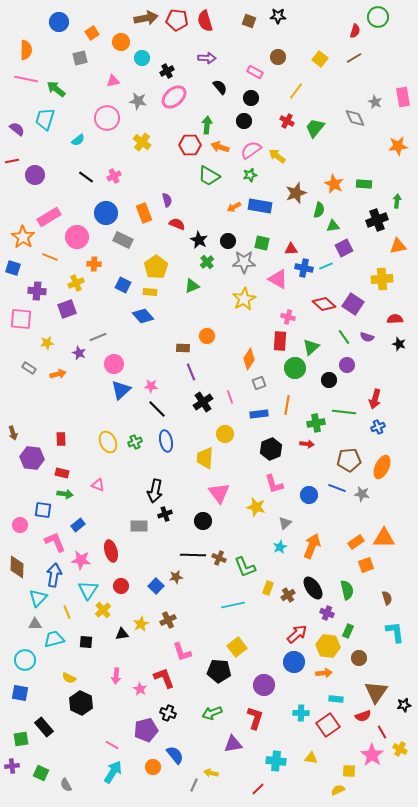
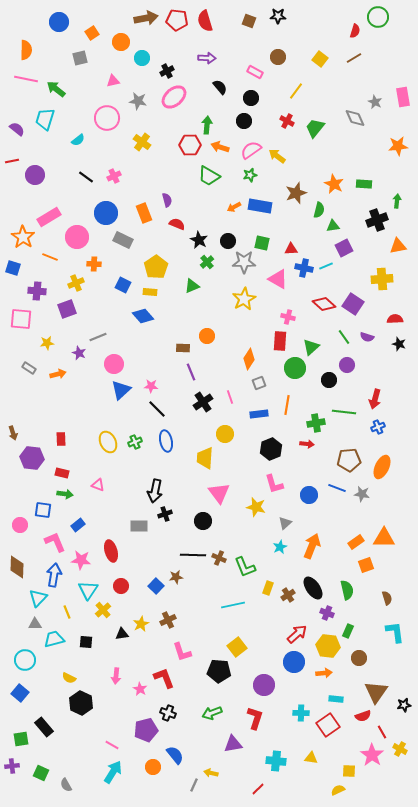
blue square at (20, 693): rotated 30 degrees clockwise
